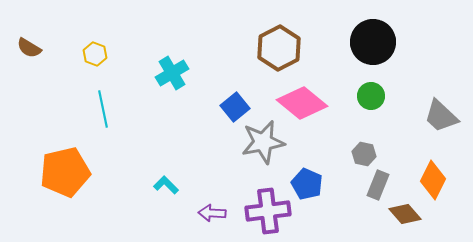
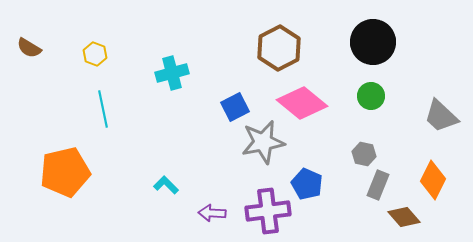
cyan cross: rotated 16 degrees clockwise
blue square: rotated 12 degrees clockwise
brown diamond: moved 1 px left, 3 px down
